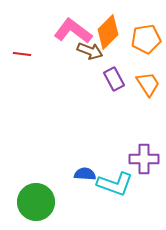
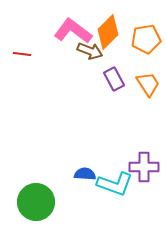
purple cross: moved 8 px down
